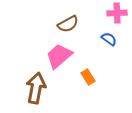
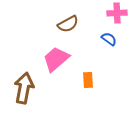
pink trapezoid: moved 3 px left, 3 px down
orange rectangle: moved 3 px down; rotated 28 degrees clockwise
brown arrow: moved 12 px left
